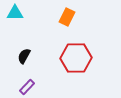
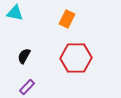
cyan triangle: rotated 12 degrees clockwise
orange rectangle: moved 2 px down
